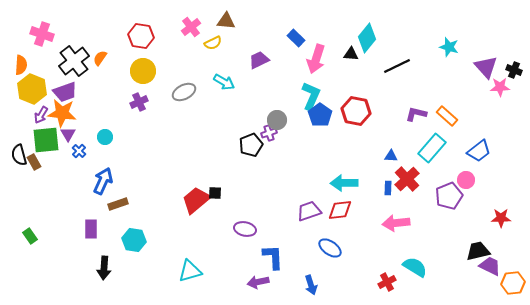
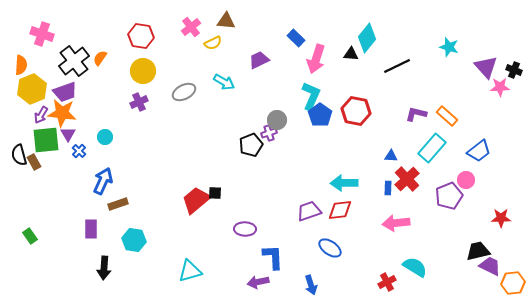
yellow hexagon at (32, 89): rotated 16 degrees clockwise
purple ellipse at (245, 229): rotated 10 degrees counterclockwise
